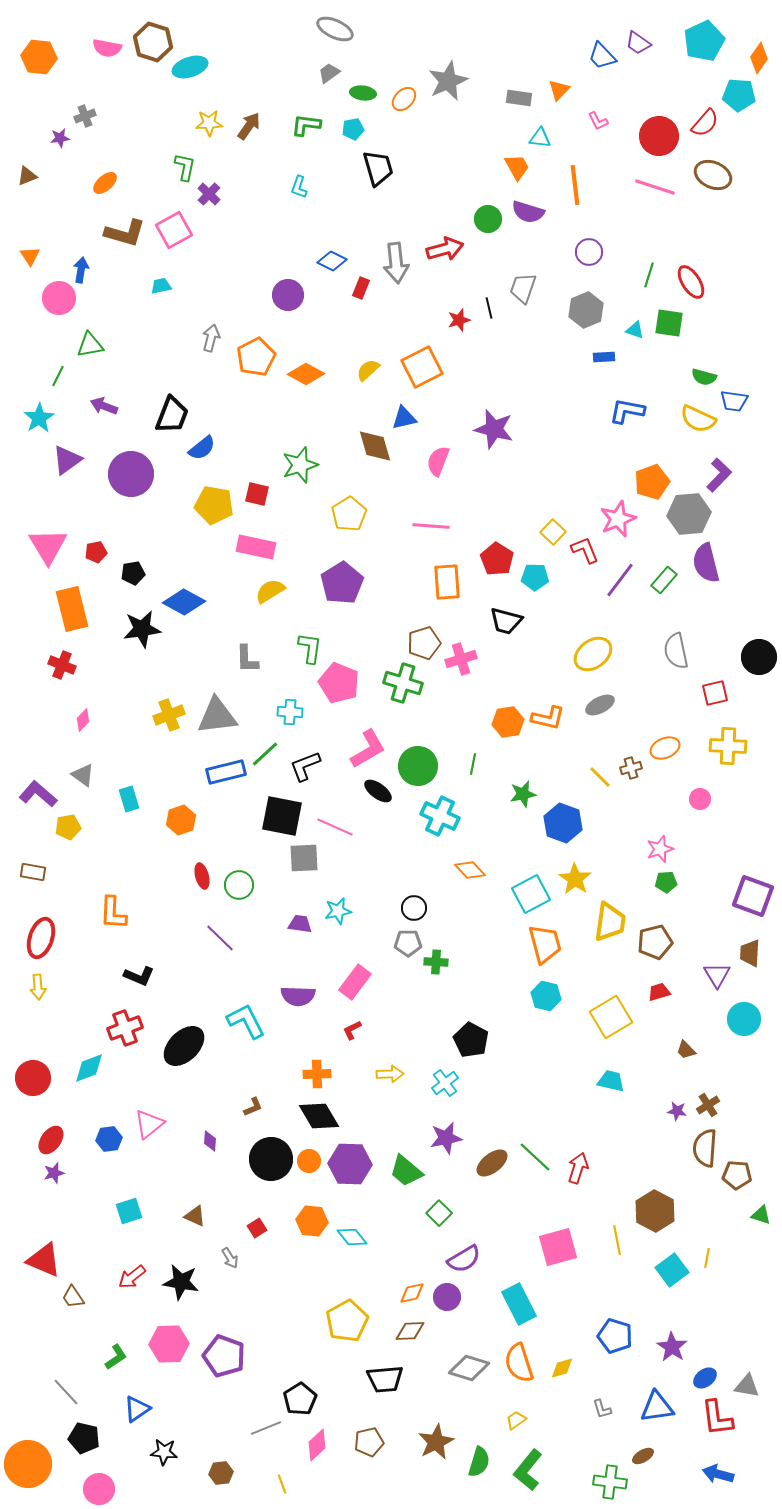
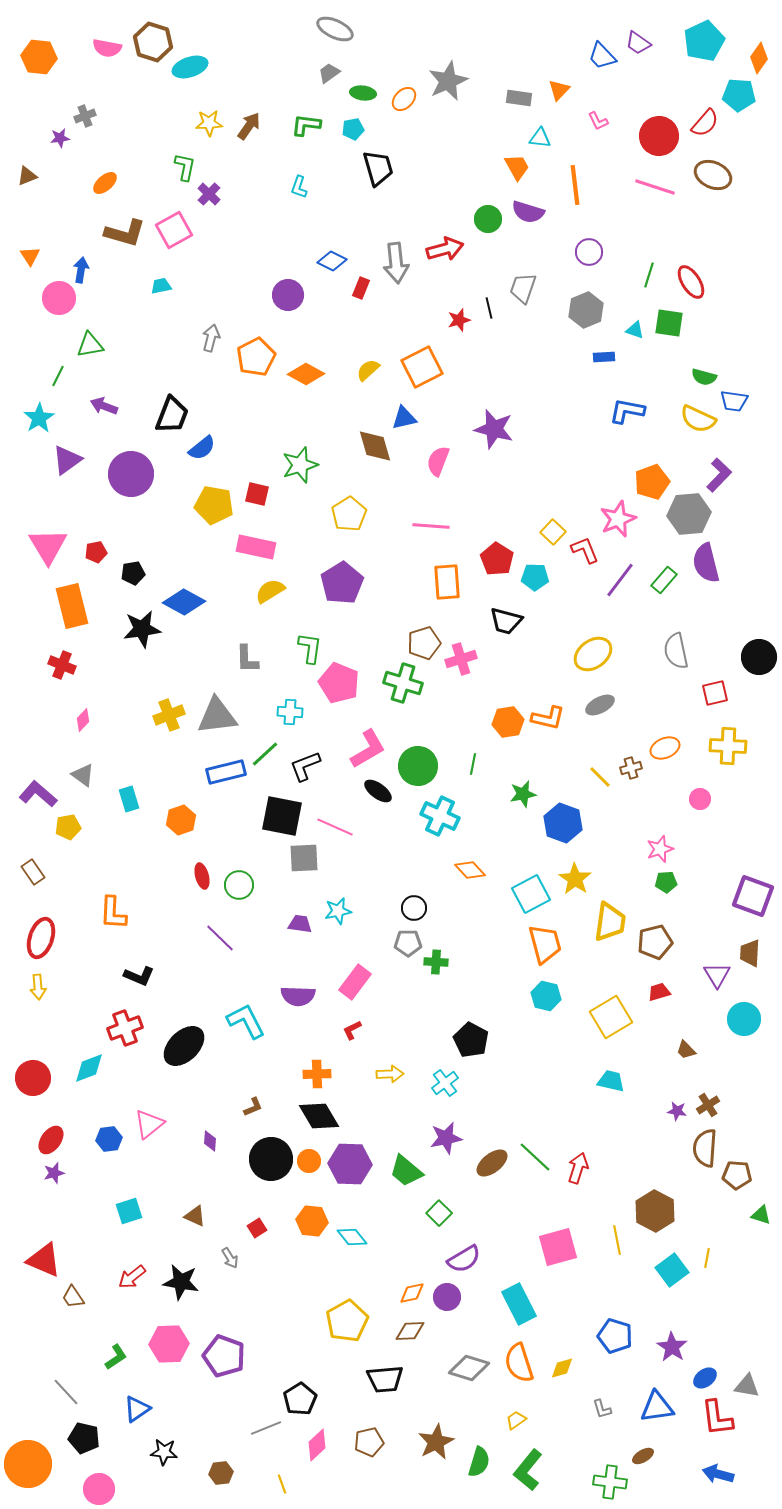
orange rectangle at (72, 609): moved 3 px up
brown rectangle at (33, 872): rotated 45 degrees clockwise
